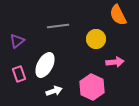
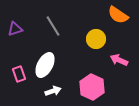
orange semicircle: rotated 30 degrees counterclockwise
gray line: moved 5 px left; rotated 65 degrees clockwise
purple triangle: moved 2 px left, 12 px up; rotated 21 degrees clockwise
pink arrow: moved 4 px right, 2 px up; rotated 150 degrees counterclockwise
white arrow: moved 1 px left
